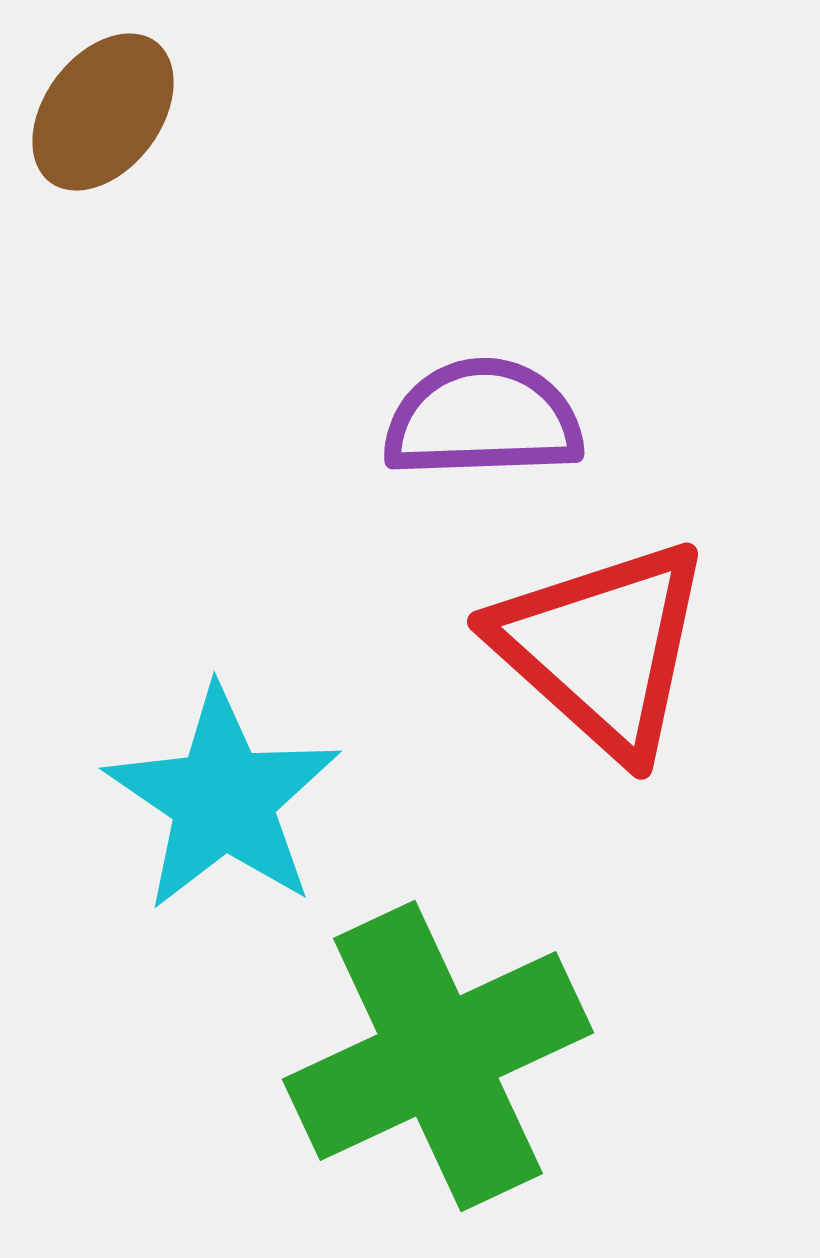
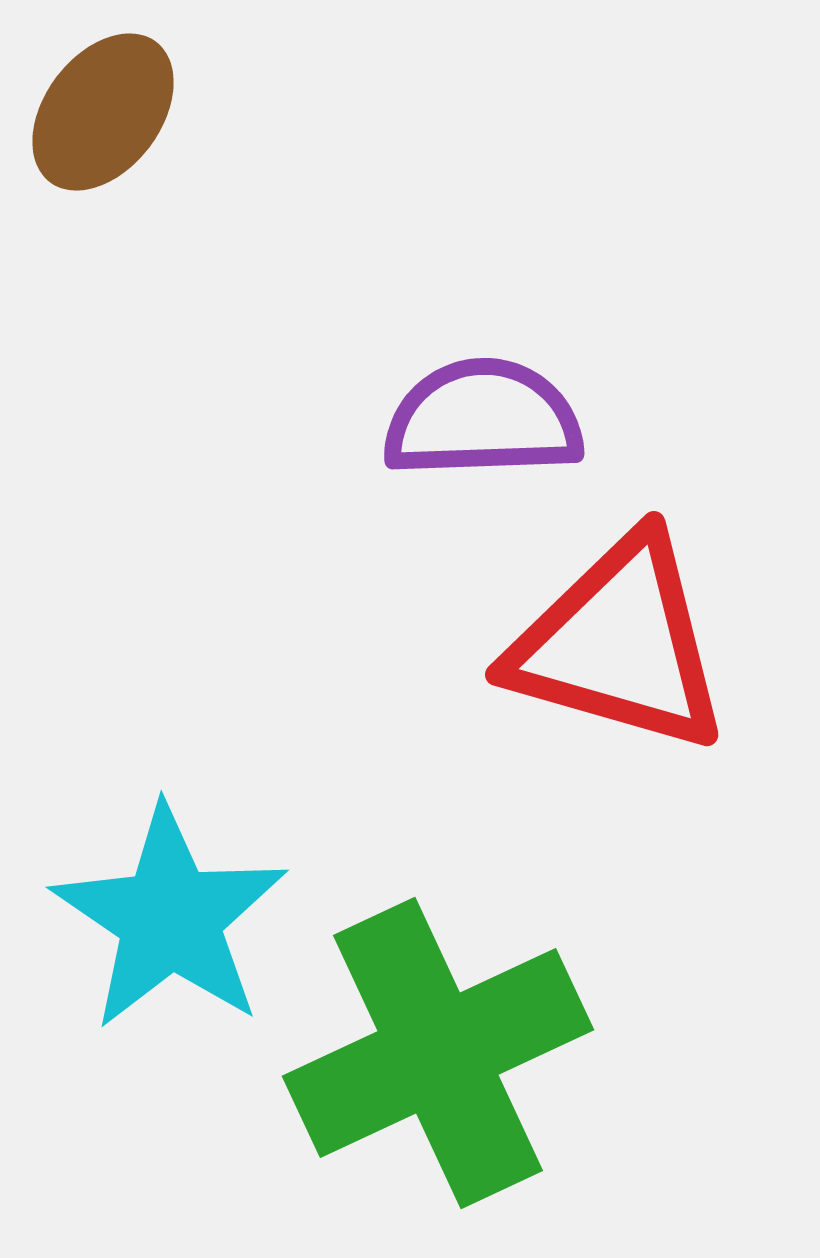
red triangle: moved 17 px right, 4 px up; rotated 26 degrees counterclockwise
cyan star: moved 53 px left, 119 px down
green cross: moved 3 px up
